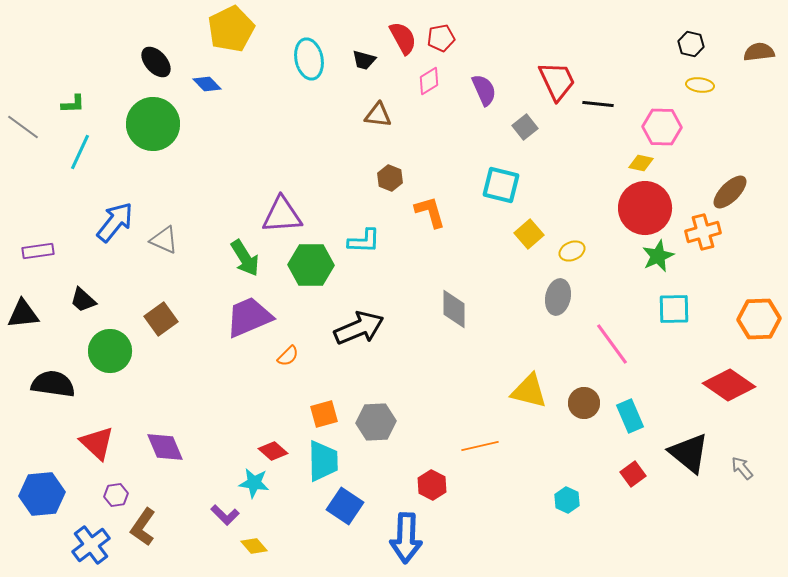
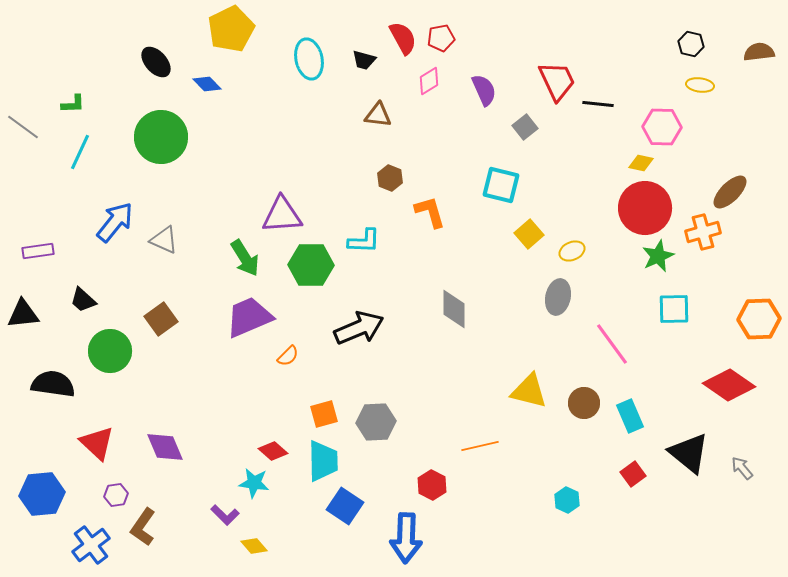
green circle at (153, 124): moved 8 px right, 13 px down
